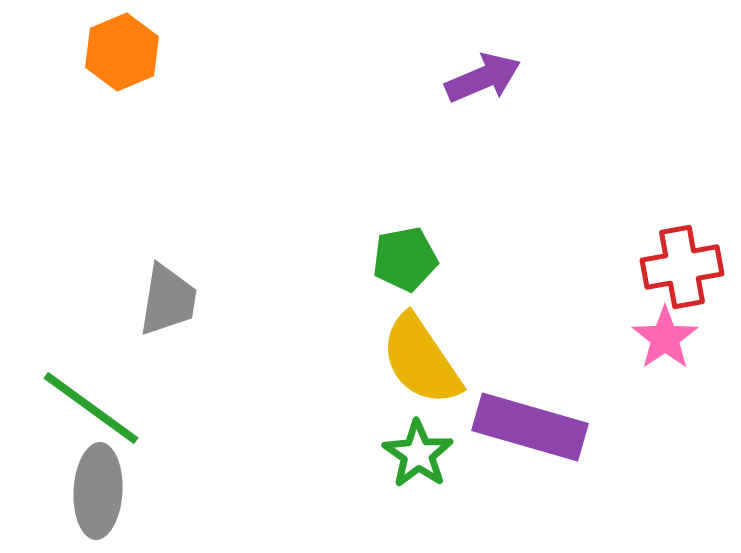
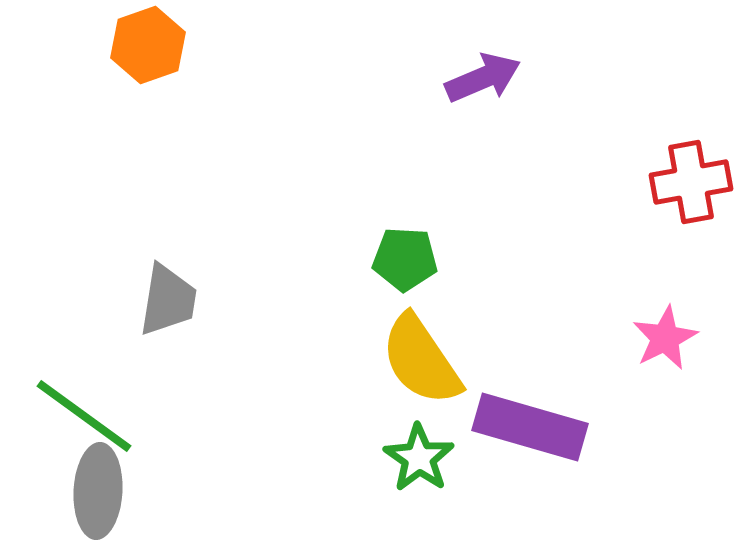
orange hexagon: moved 26 px right, 7 px up; rotated 4 degrees clockwise
green pentagon: rotated 14 degrees clockwise
red cross: moved 9 px right, 85 px up
pink star: rotated 8 degrees clockwise
green line: moved 7 px left, 8 px down
green star: moved 1 px right, 4 px down
